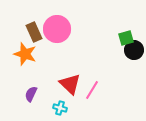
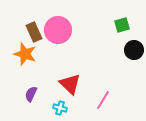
pink circle: moved 1 px right, 1 px down
green square: moved 4 px left, 13 px up
pink line: moved 11 px right, 10 px down
